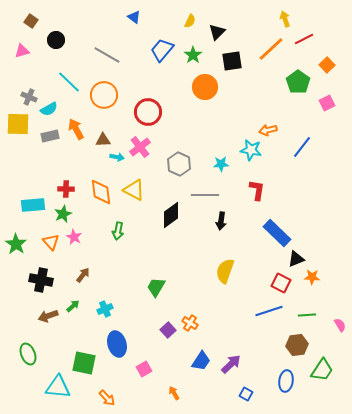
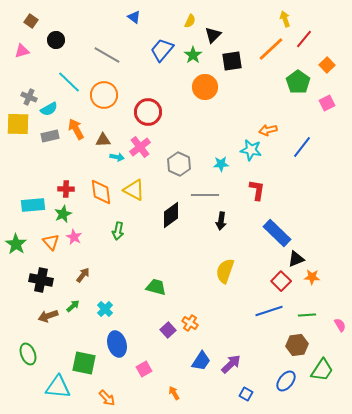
black triangle at (217, 32): moved 4 px left, 3 px down
red line at (304, 39): rotated 24 degrees counterclockwise
red square at (281, 283): moved 2 px up; rotated 18 degrees clockwise
green trapezoid at (156, 287): rotated 75 degrees clockwise
cyan cross at (105, 309): rotated 21 degrees counterclockwise
blue ellipse at (286, 381): rotated 30 degrees clockwise
